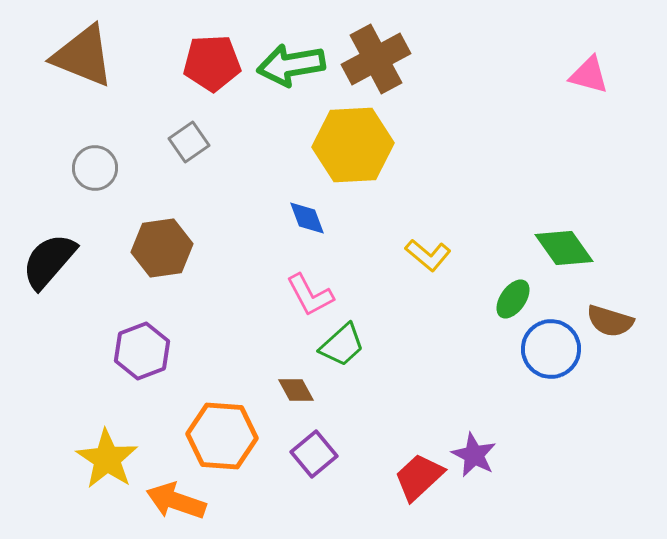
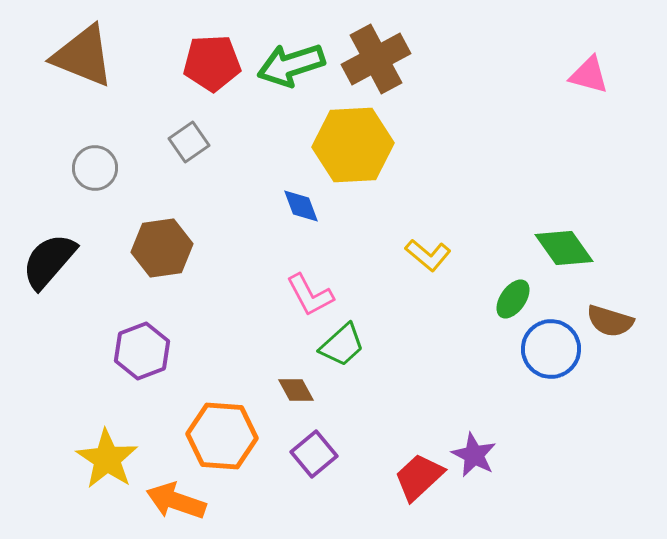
green arrow: rotated 8 degrees counterclockwise
blue diamond: moved 6 px left, 12 px up
